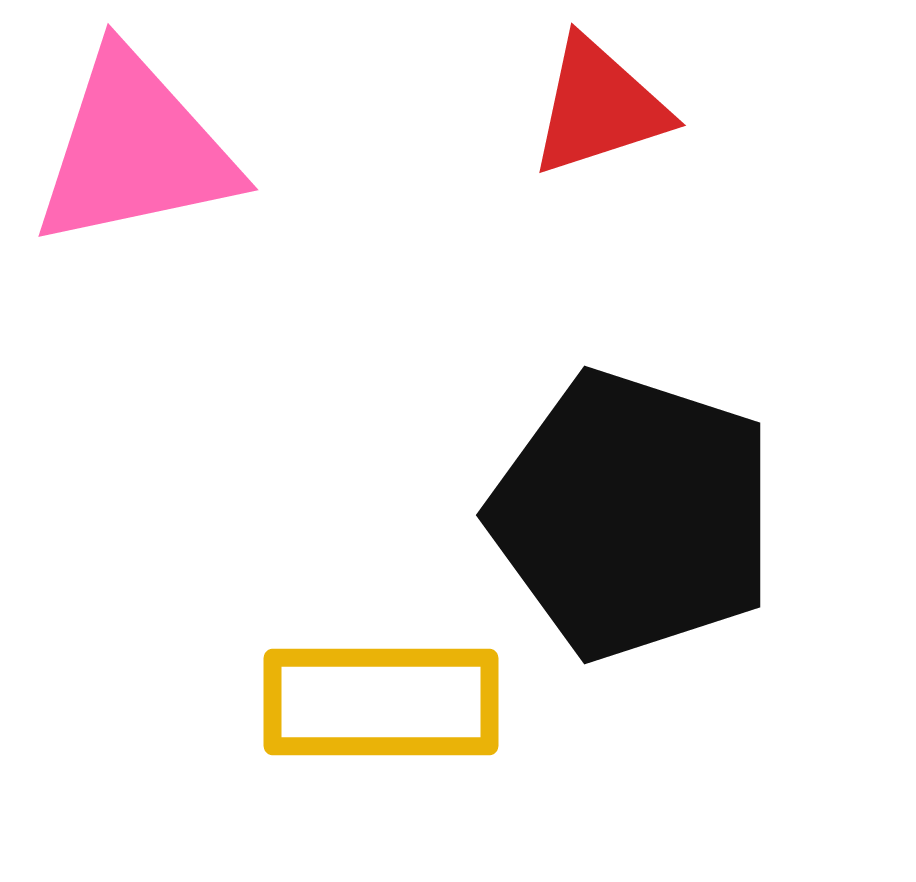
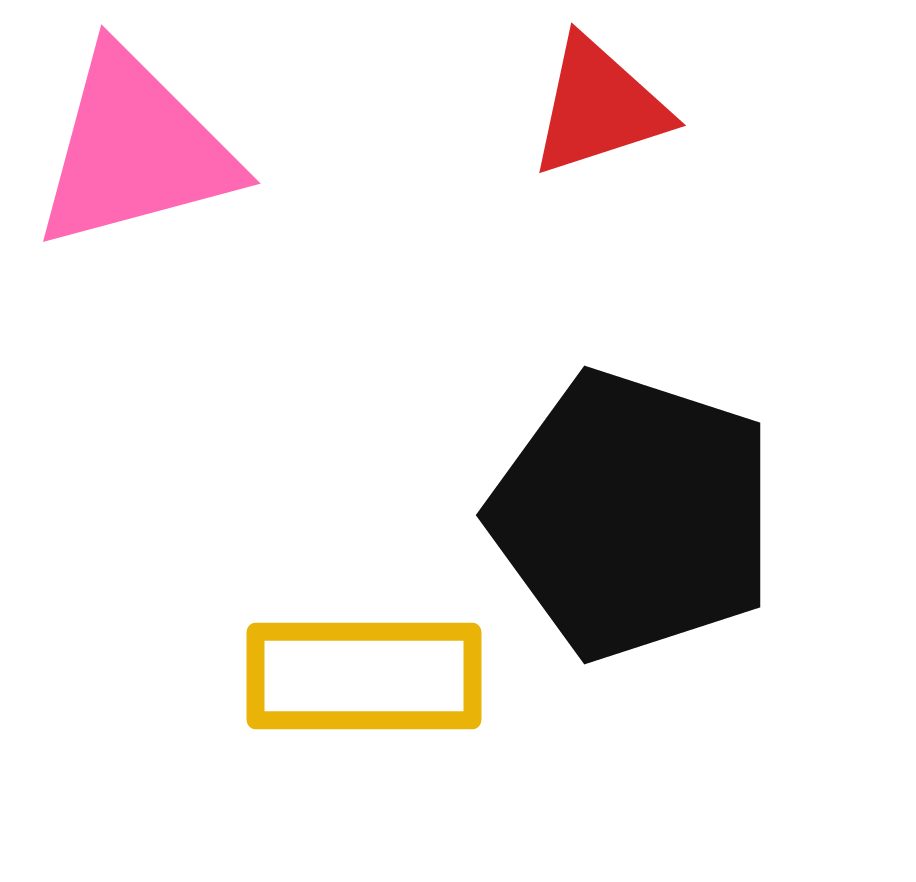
pink triangle: rotated 3 degrees counterclockwise
yellow rectangle: moved 17 px left, 26 px up
